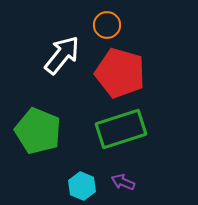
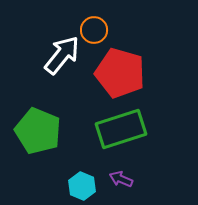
orange circle: moved 13 px left, 5 px down
purple arrow: moved 2 px left, 3 px up
